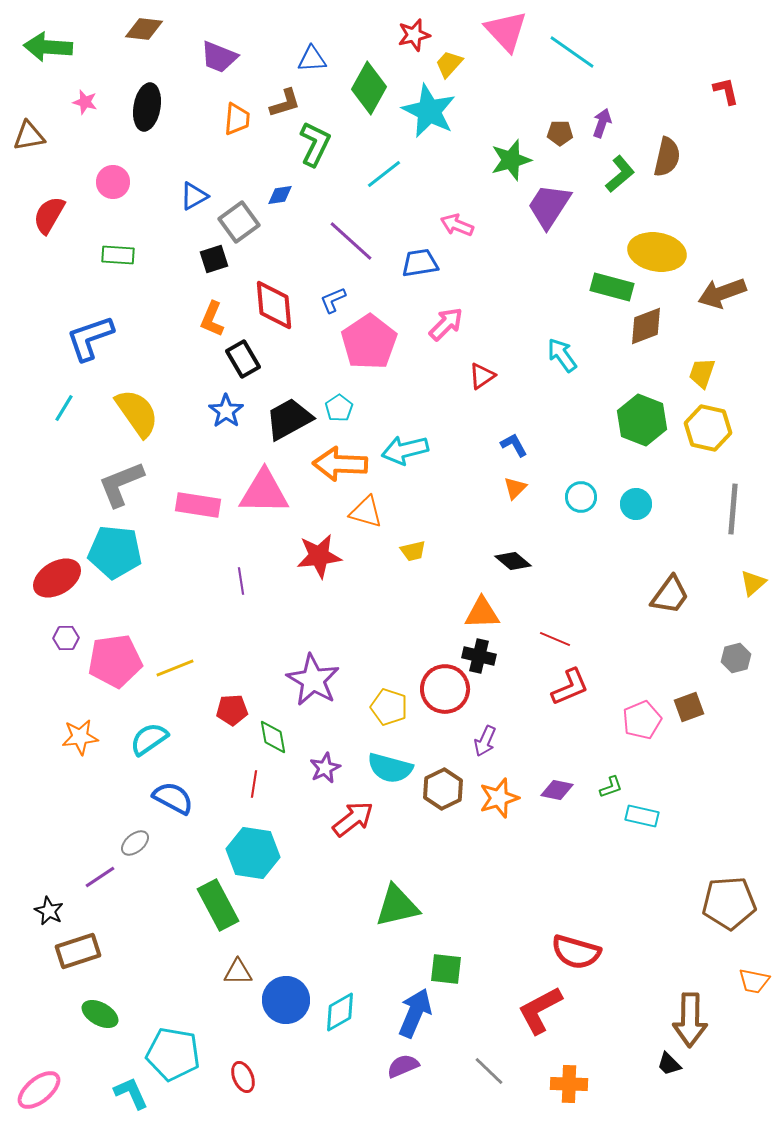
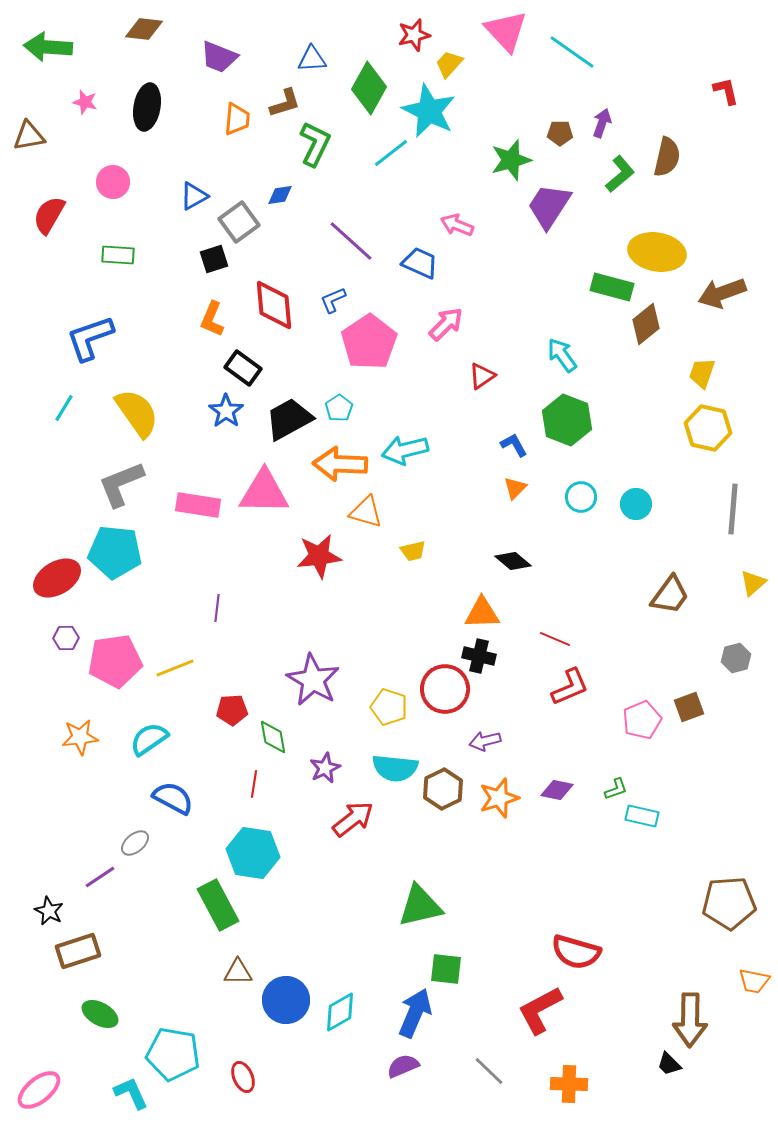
cyan line at (384, 174): moved 7 px right, 21 px up
blue trapezoid at (420, 263): rotated 33 degrees clockwise
brown diamond at (646, 326): moved 2 px up; rotated 18 degrees counterclockwise
black rectangle at (243, 359): moved 9 px down; rotated 24 degrees counterclockwise
green hexagon at (642, 420): moved 75 px left
purple line at (241, 581): moved 24 px left, 27 px down; rotated 16 degrees clockwise
purple arrow at (485, 741): rotated 52 degrees clockwise
cyan semicircle at (390, 768): moved 5 px right; rotated 9 degrees counterclockwise
green L-shape at (611, 787): moved 5 px right, 2 px down
green triangle at (397, 906): moved 23 px right
